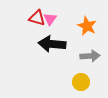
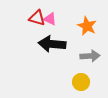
pink triangle: rotated 40 degrees counterclockwise
